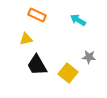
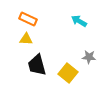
orange rectangle: moved 9 px left, 4 px down
cyan arrow: moved 1 px right, 1 px down
yellow triangle: rotated 16 degrees clockwise
black trapezoid: rotated 15 degrees clockwise
